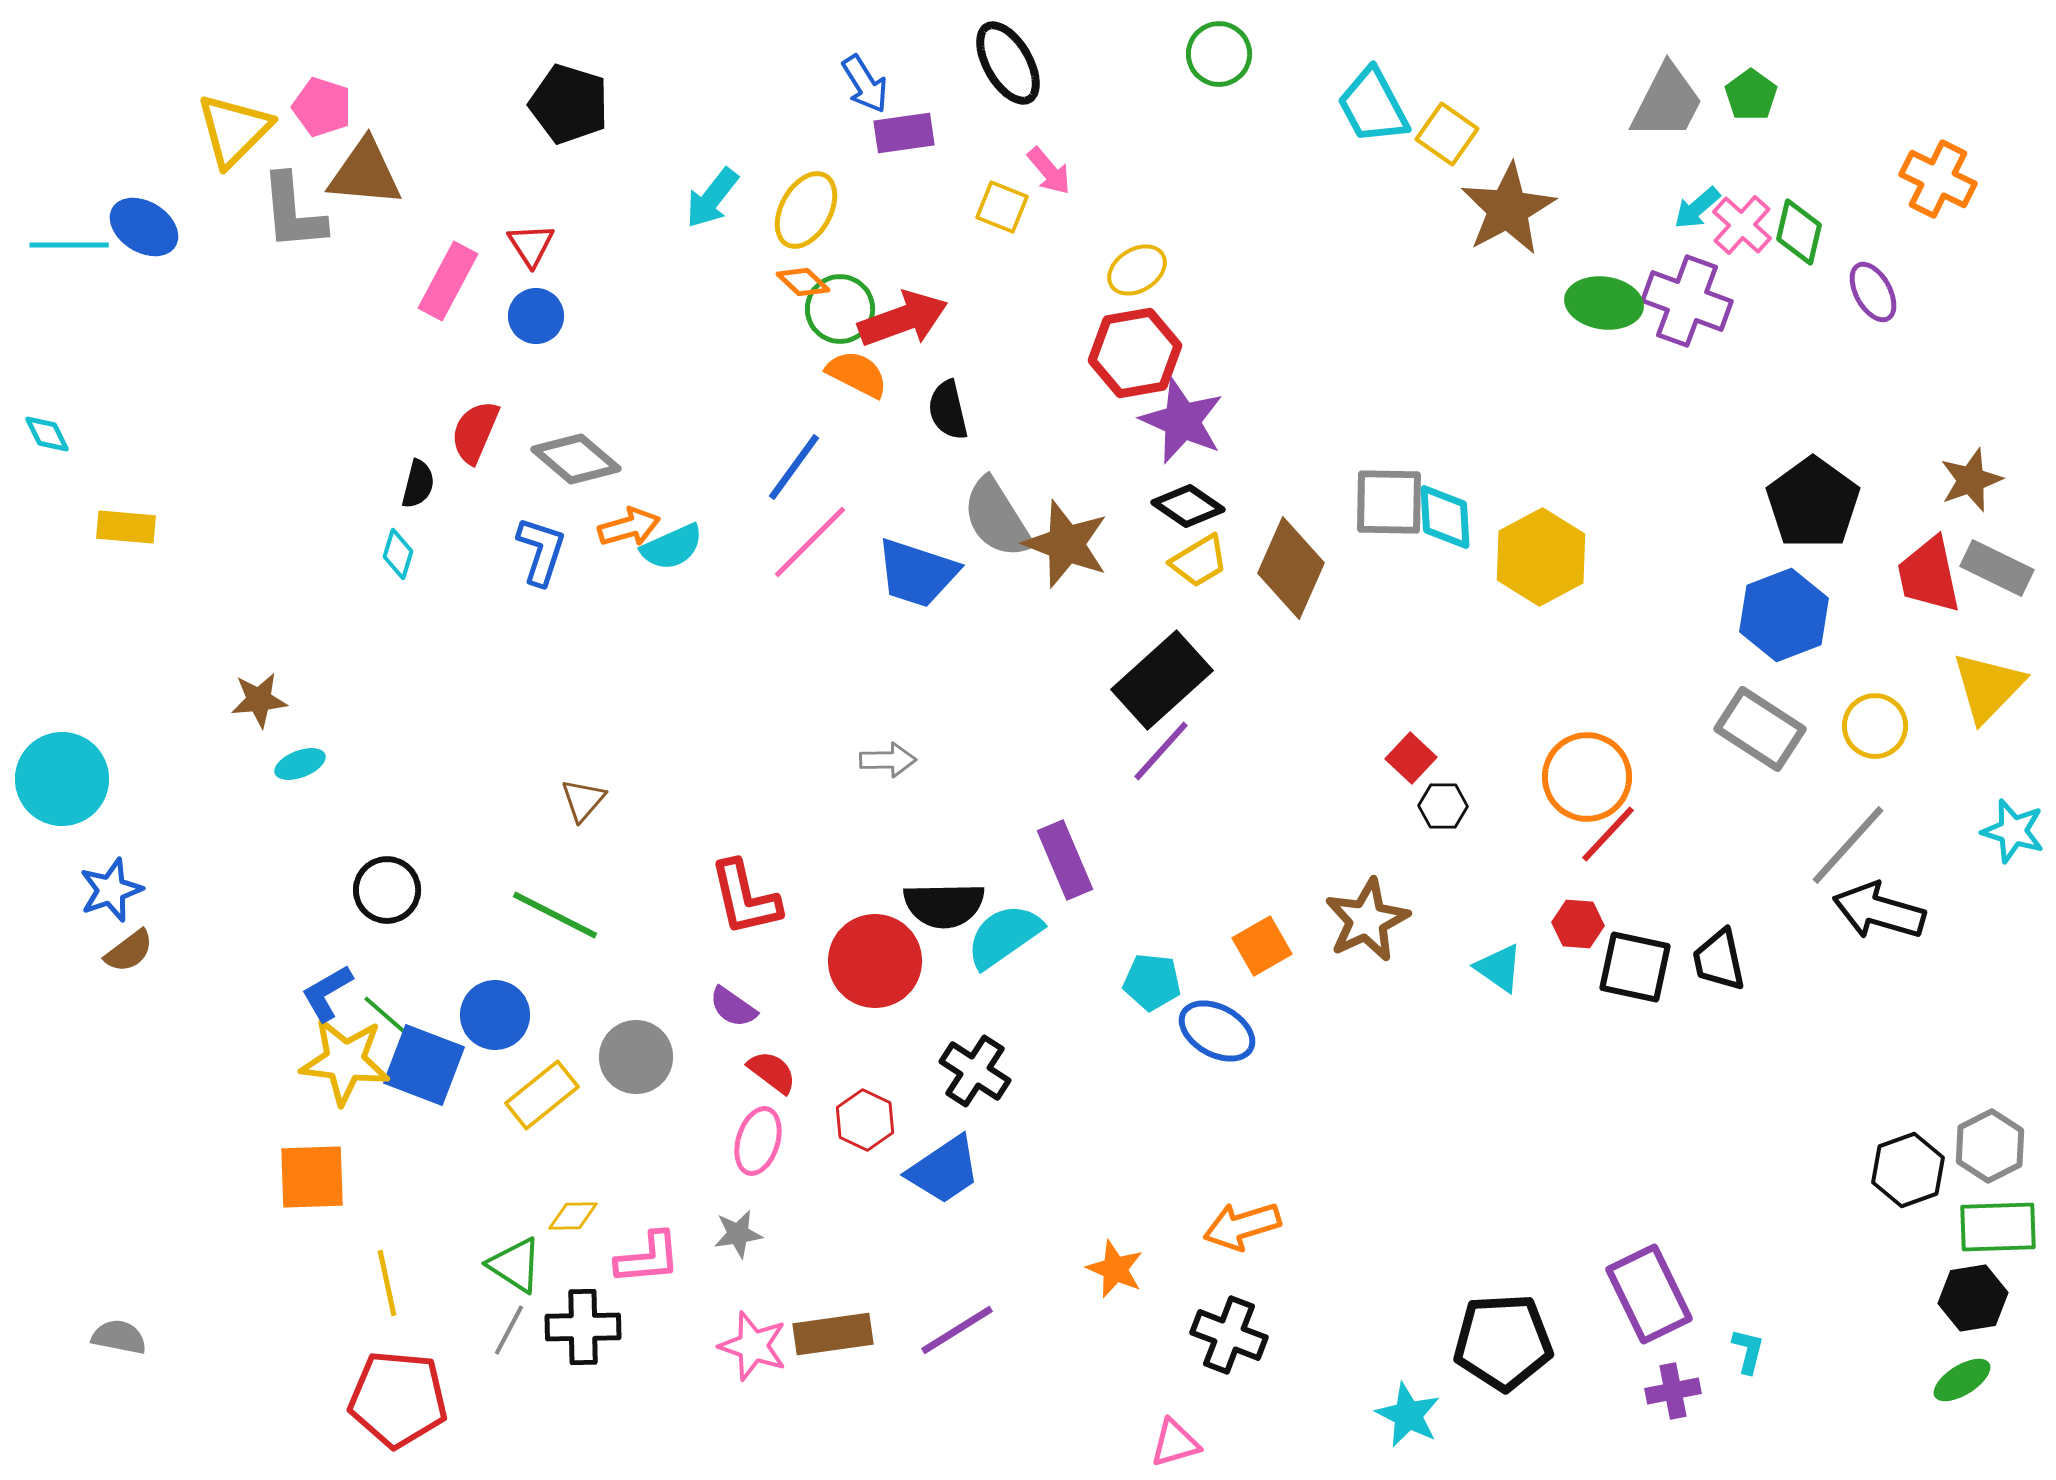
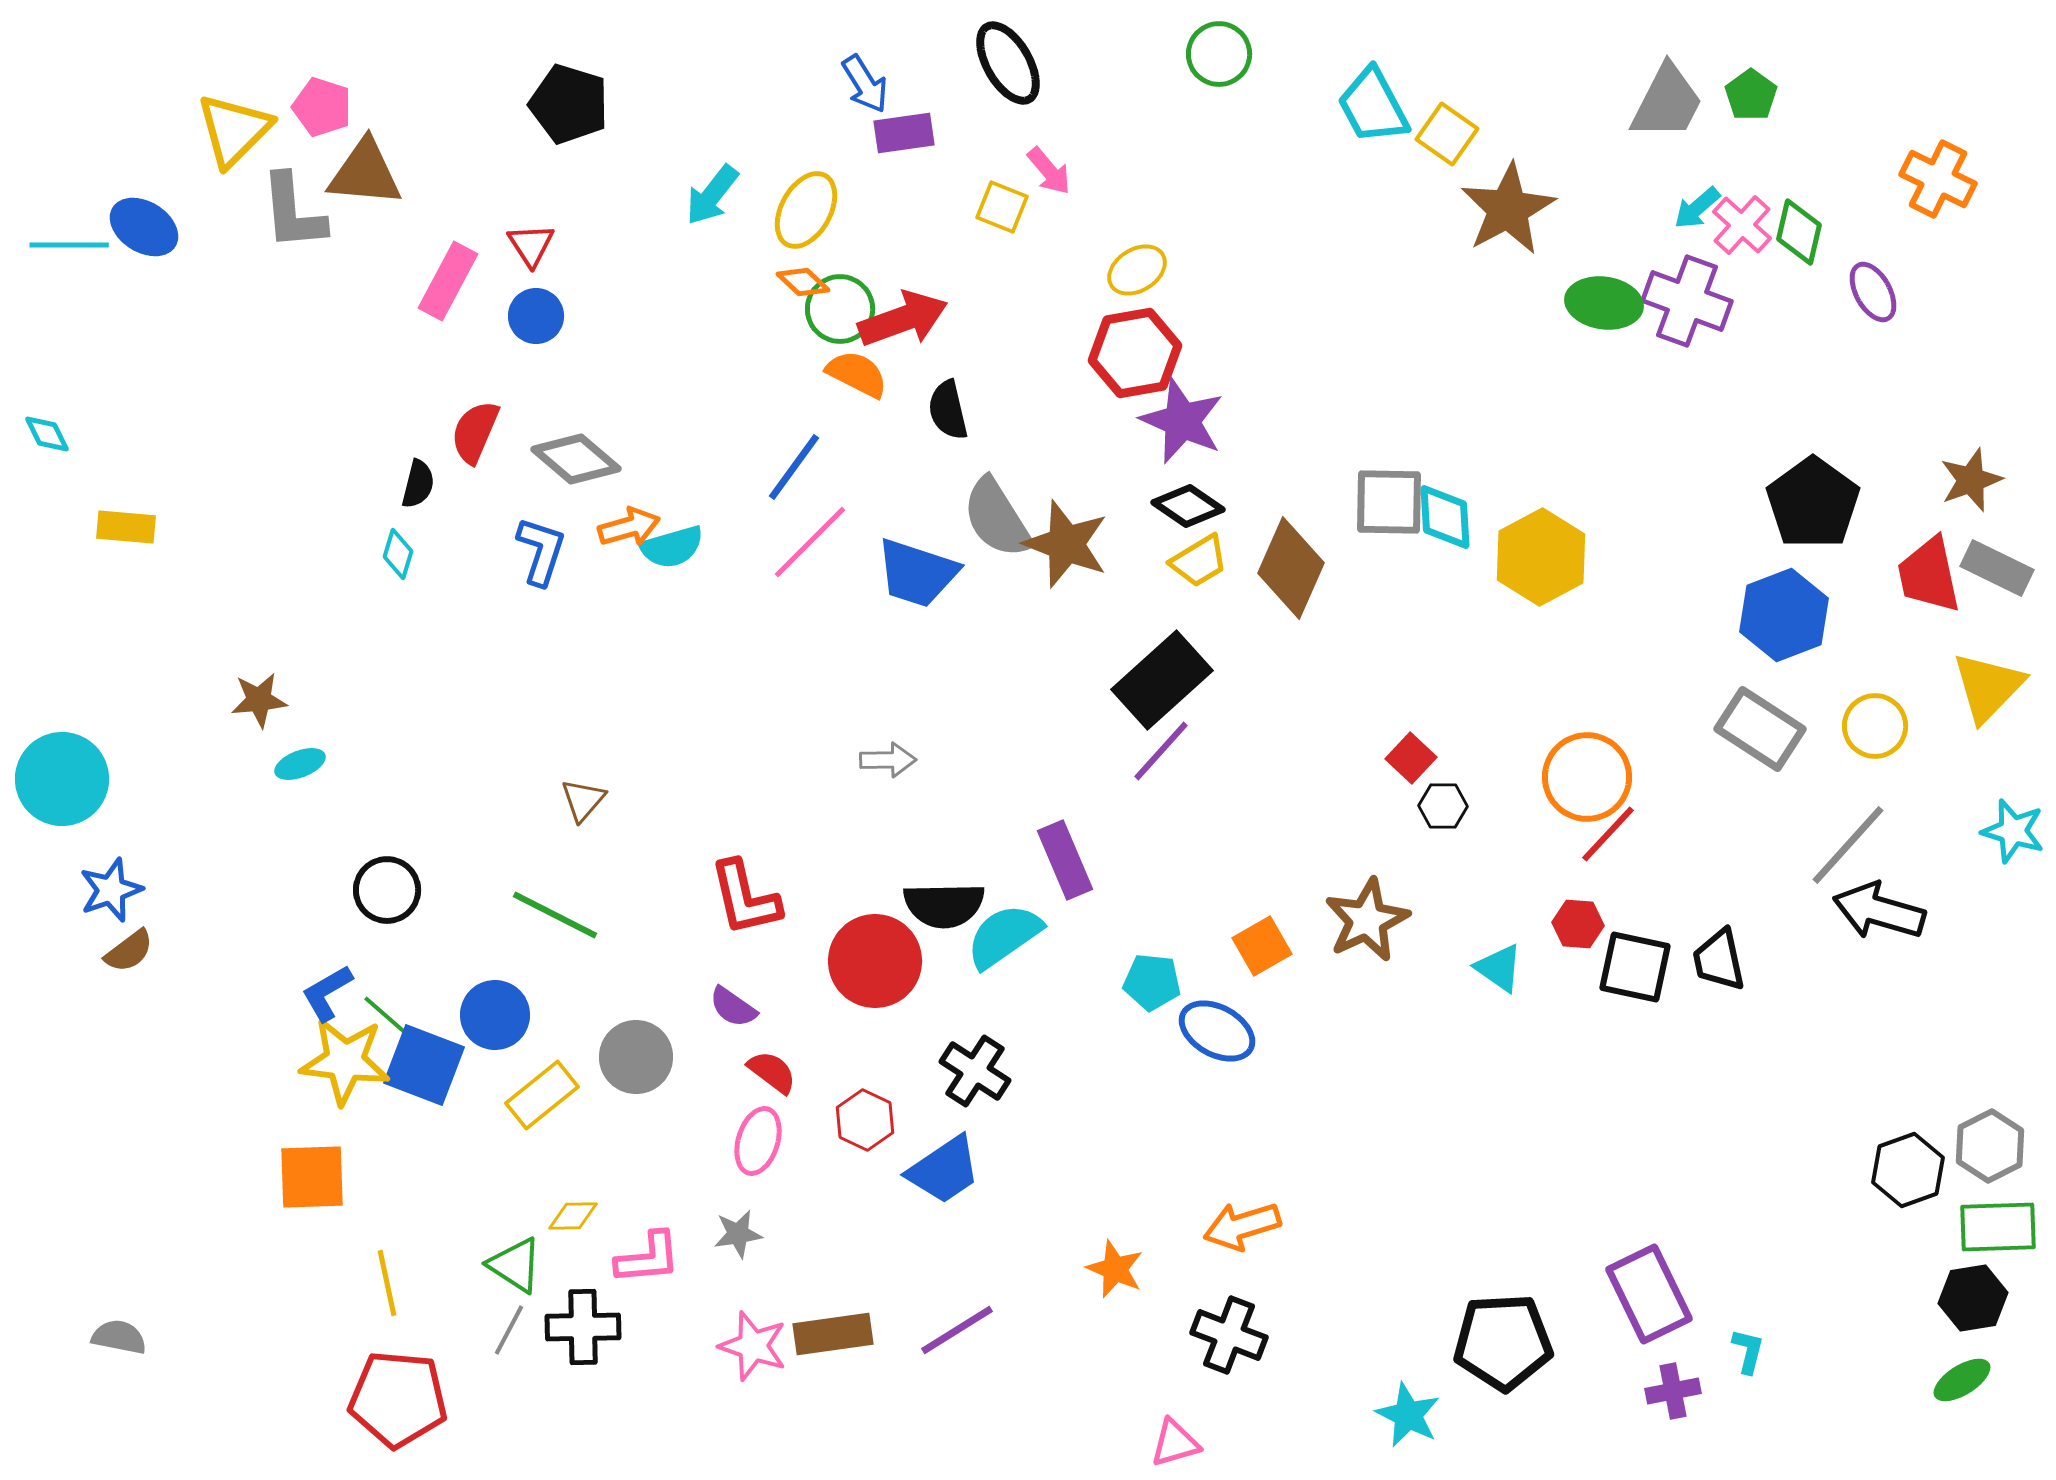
cyan arrow at (712, 198): moved 3 px up
cyan semicircle at (672, 547): rotated 8 degrees clockwise
